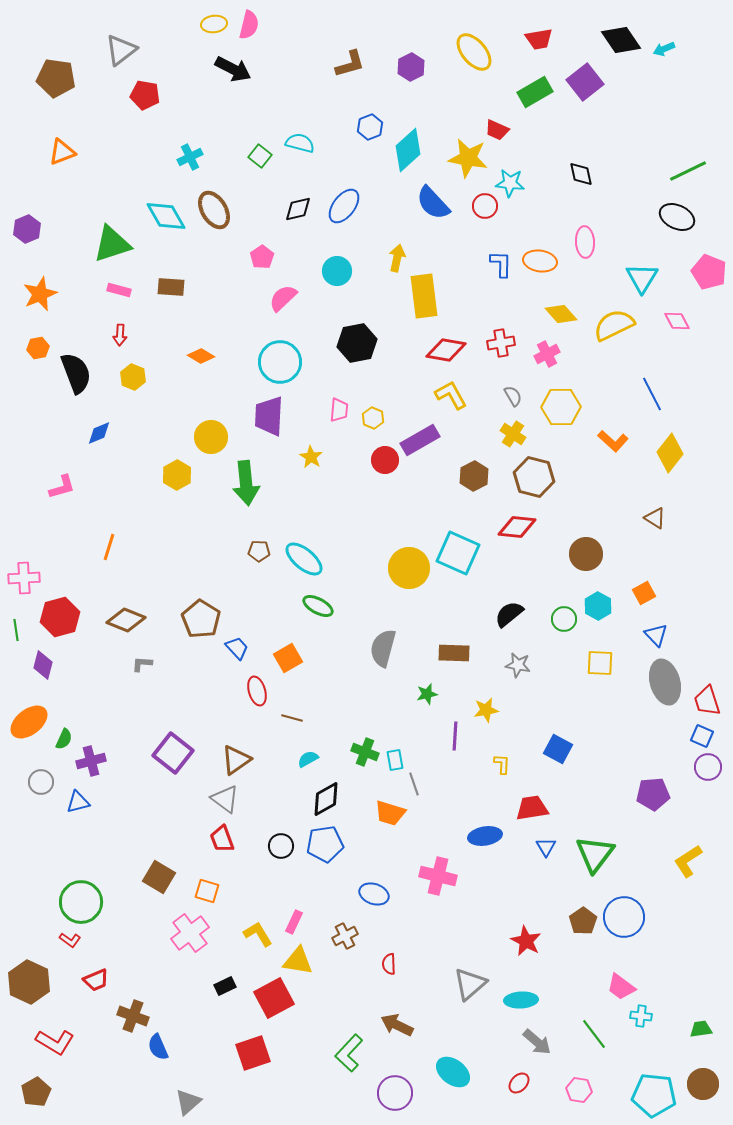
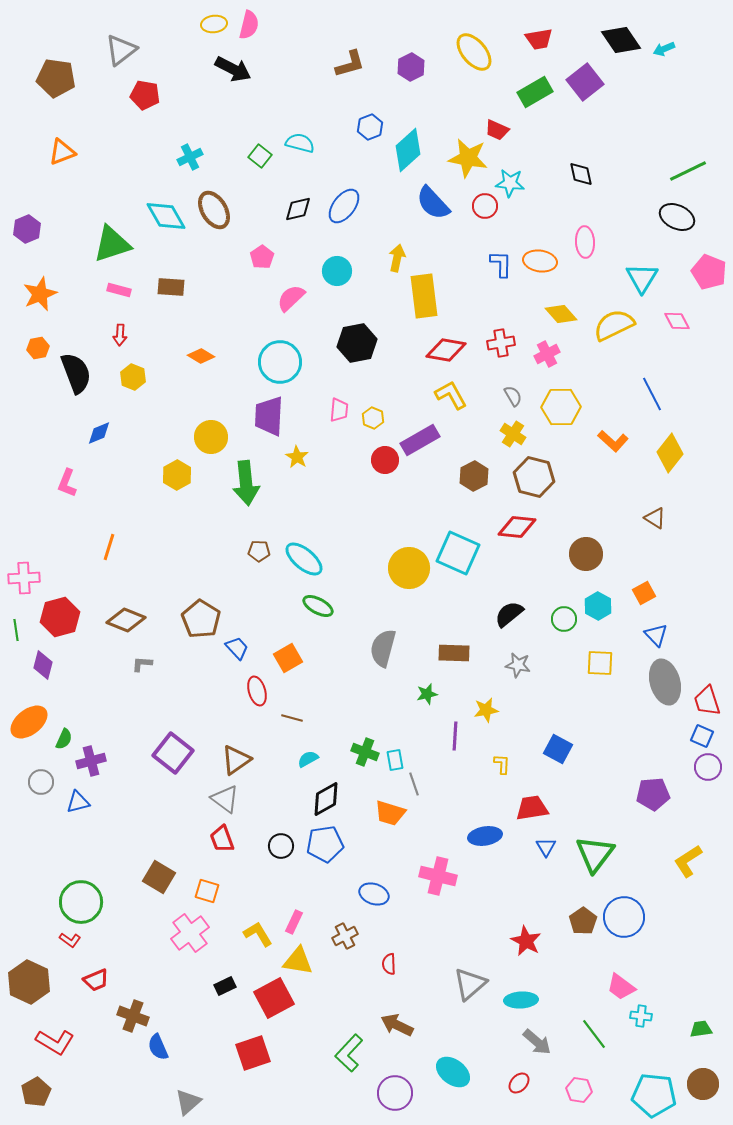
pink semicircle at (283, 298): moved 8 px right
yellow star at (311, 457): moved 14 px left
pink L-shape at (62, 487): moved 5 px right, 4 px up; rotated 128 degrees clockwise
